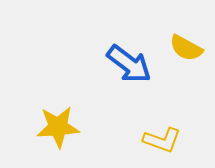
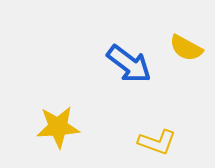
yellow L-shape: moved 5 px left, 2 px down
